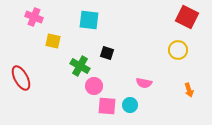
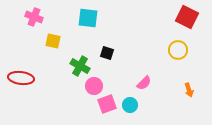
cyan square: moved 1 px left, 2 px up
red ellipse: rotated 55 degrees counterclockwise
pink semicircle: rotated 56 degrees counterclockwise
pink square: moved 2 px up; rotated 24 degrees counterclockwise
